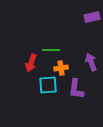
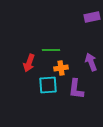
red arrow: moved 2 px left
